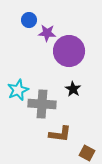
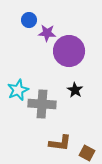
black star: moved 2 px right, 1 px down
brown L-shape: moved 9 px down
